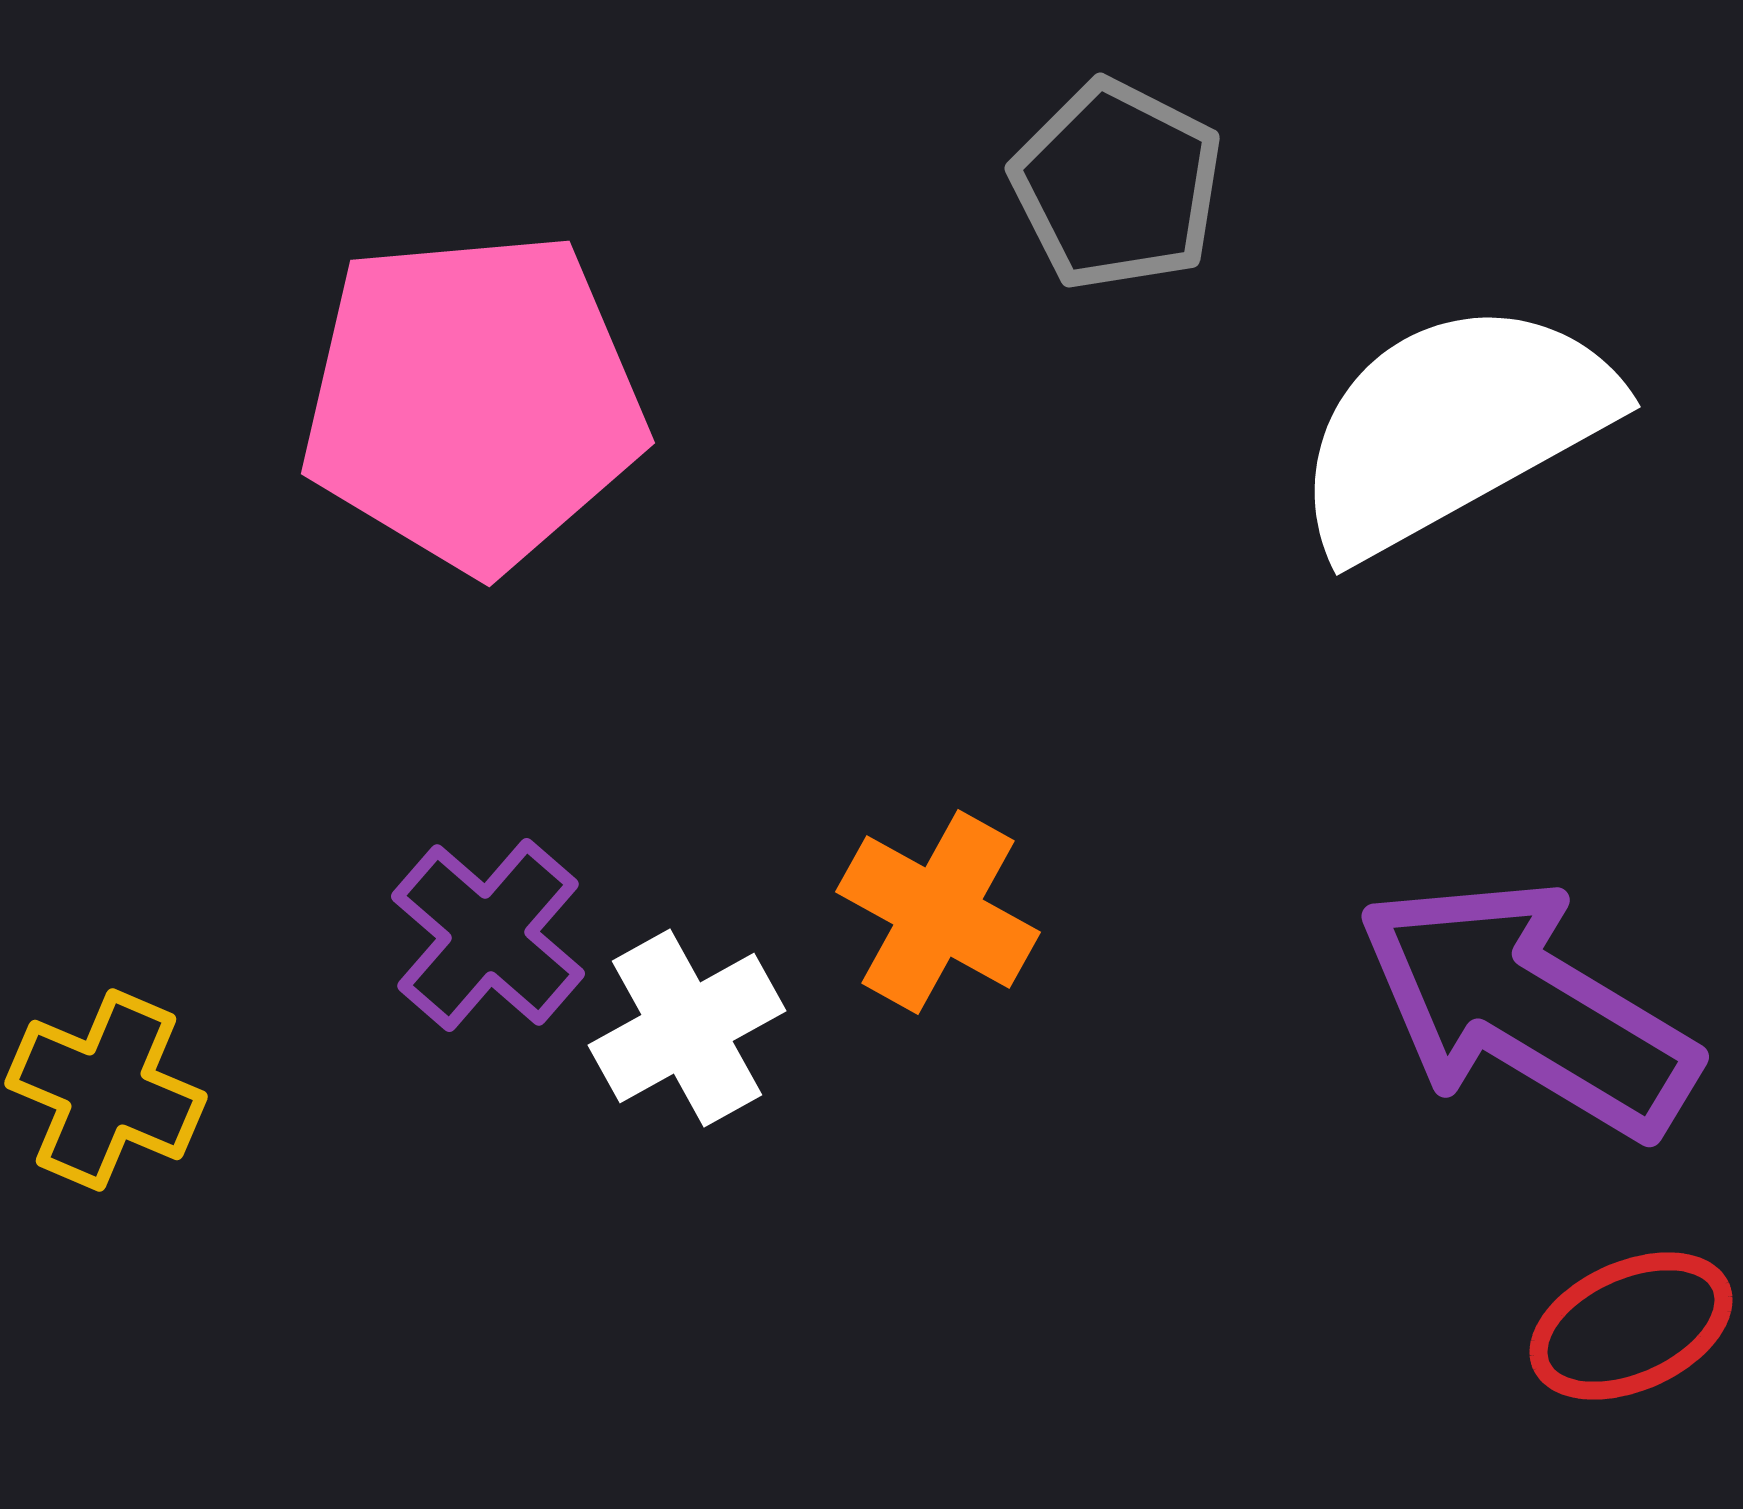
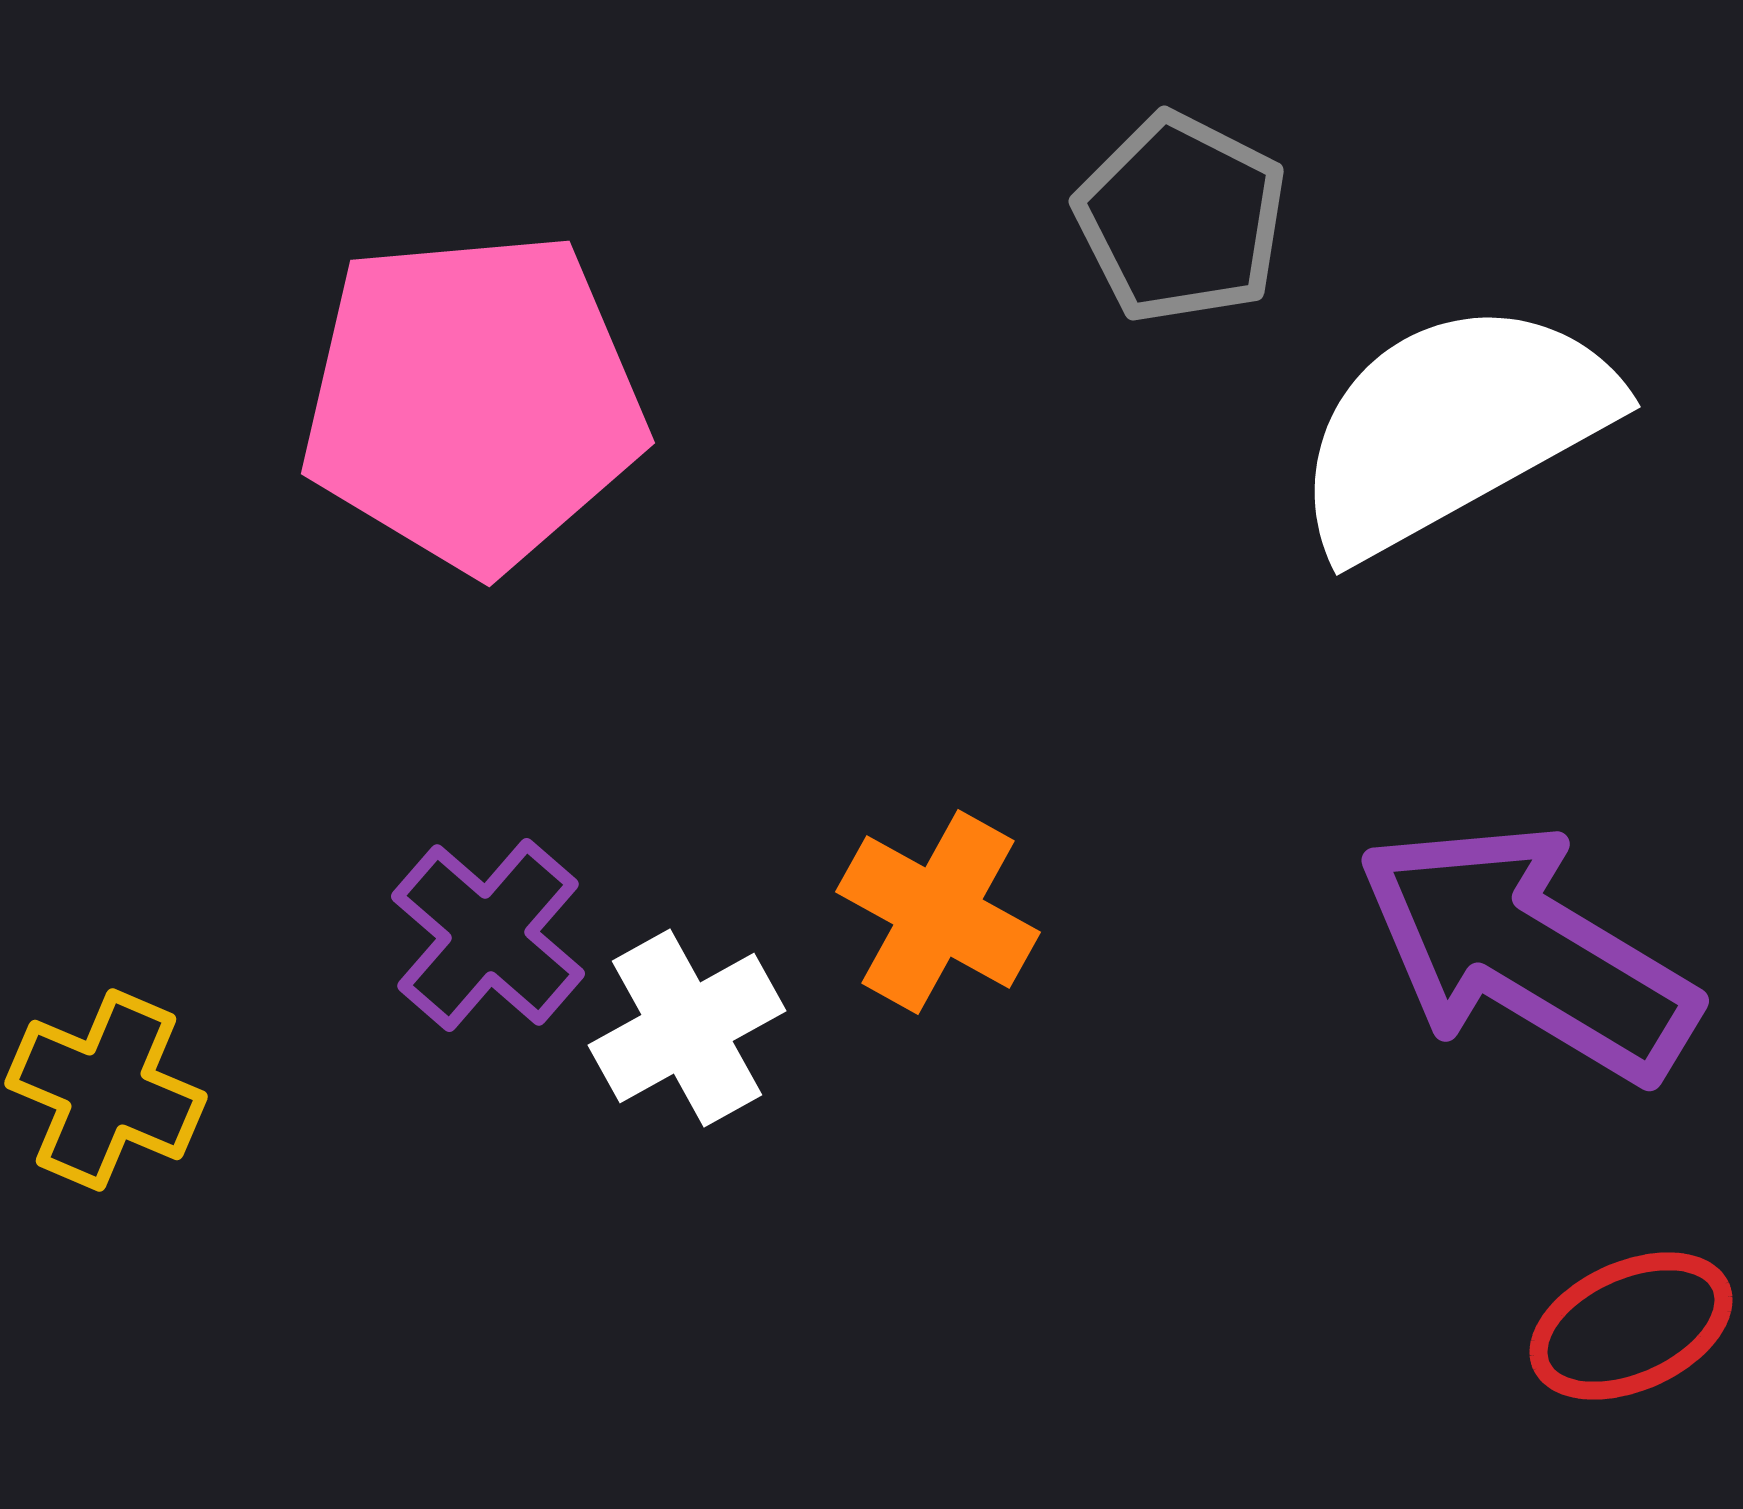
gray pentagon: moved 64 px right, 33 px down
purple arrow: moved 56 px up
